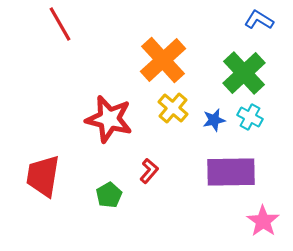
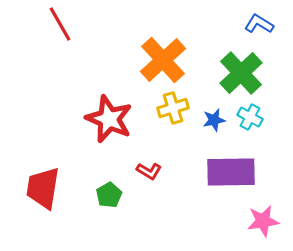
blue L-shape: moved 4 px down
green cross: moved 3 px left
yellow cross: rotated 32 degrees clockwise
red star: rotated 9 degrees clockwise
red L-shape: rotated 80 degrees clockwise
red trapezoid: moved 12 px down
pink star: rotated 28 degrees clockwise
